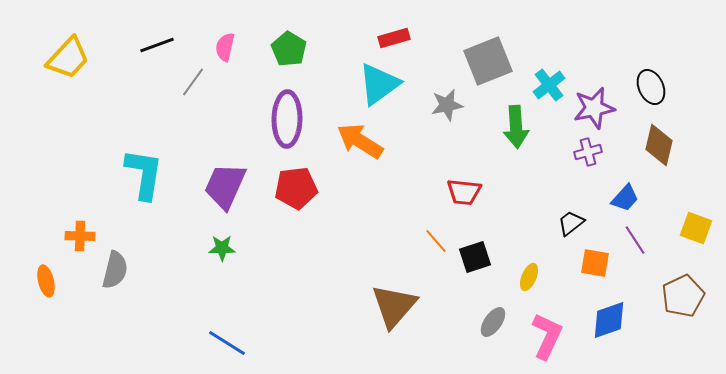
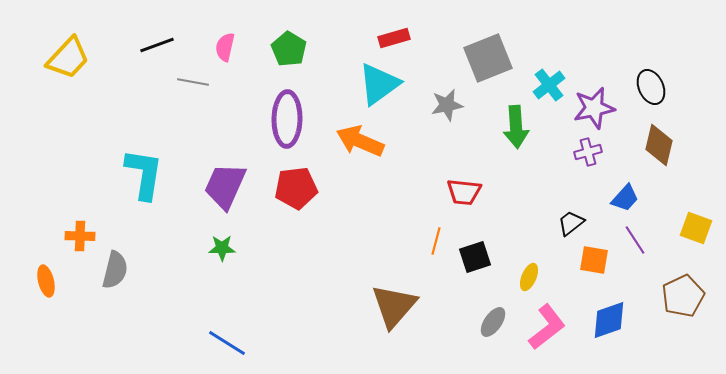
gray square: moved 3 px up
gray line: rotated 64 degrees clockwise
orange arrow: rotated 9 degrees counterclockwise
orange line: rotated 56 degrees clockwise
orange square: moved 1 px left, 3 px up
pink L-shape: moved 9 px up; rotated 27 degrees clockwise
